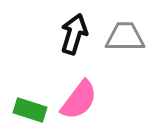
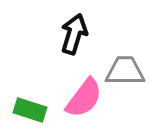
gray trapezoid: moved 34 px down
pink semicircle: moved 5 px right, 2 px up
